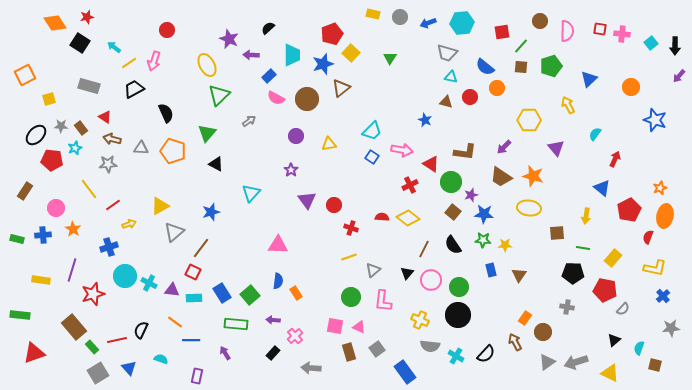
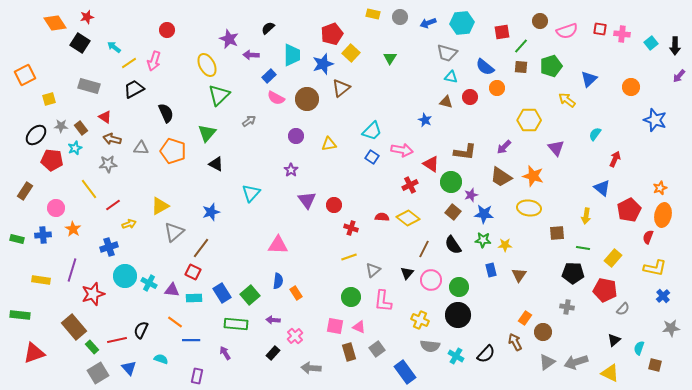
pink semicircle at (567, 31): rotated 70 degrees clockwise
yellow arrow at (568, 105): moved 1 px left, 5 px up; rotated 24 degrees counterclockwise
orange ellipse at (665, 216): moved 2 px left, 1 px up
